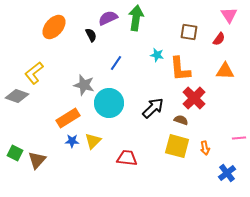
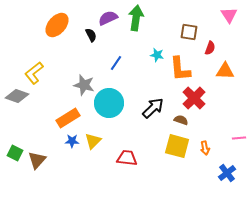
orange ellipse: moved 3 px right, 2 px up
red semicircle: moved 9 px left, 9 px down; rotated 16 degrees counterclockwise
